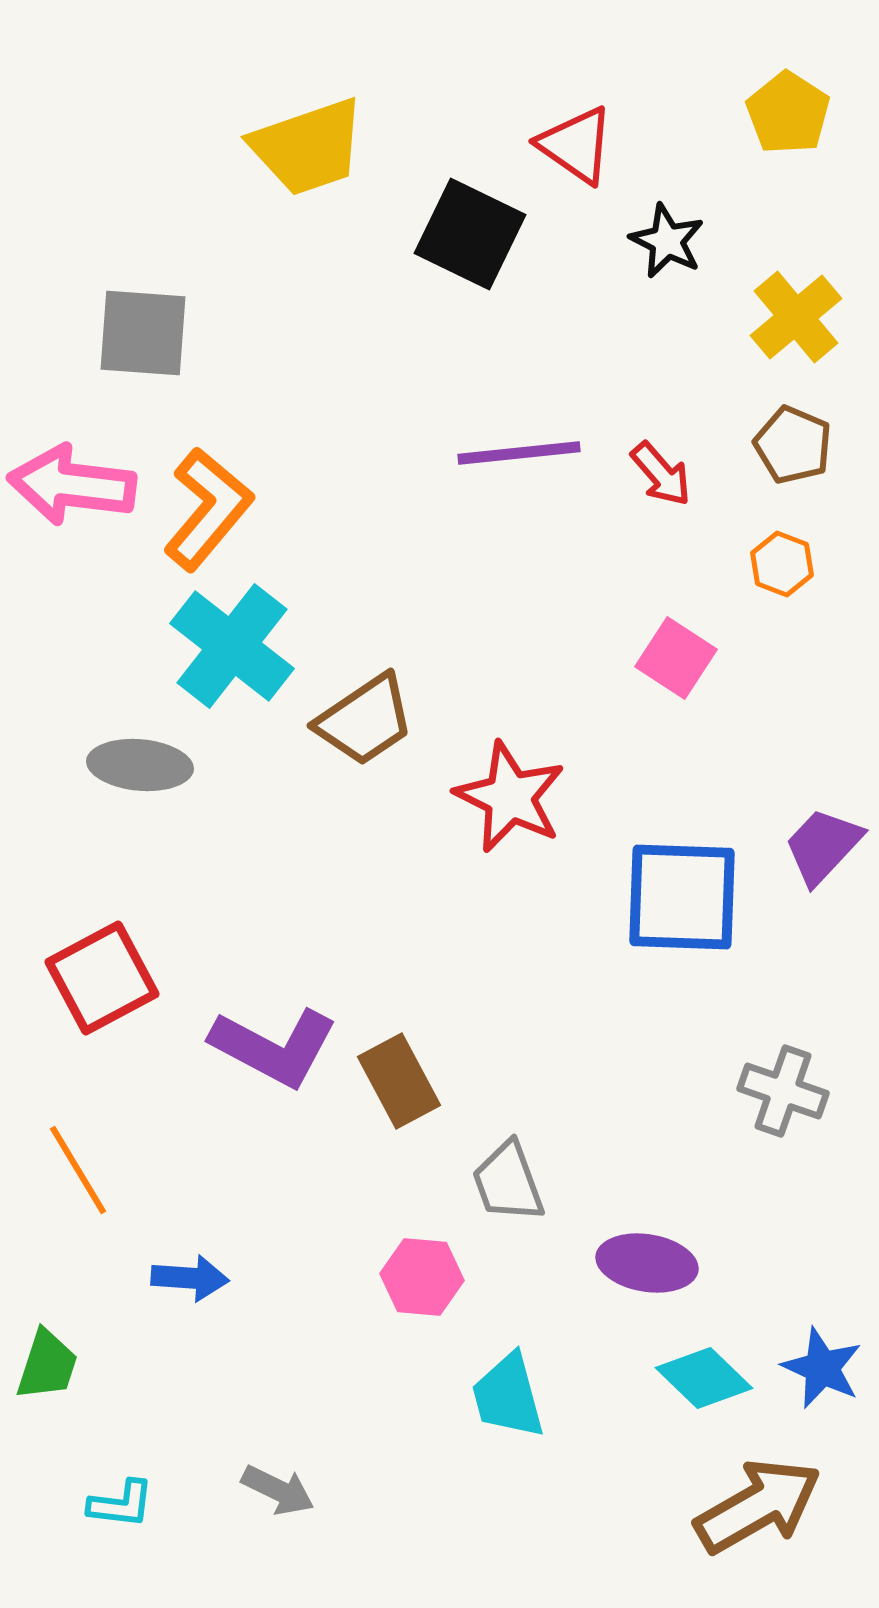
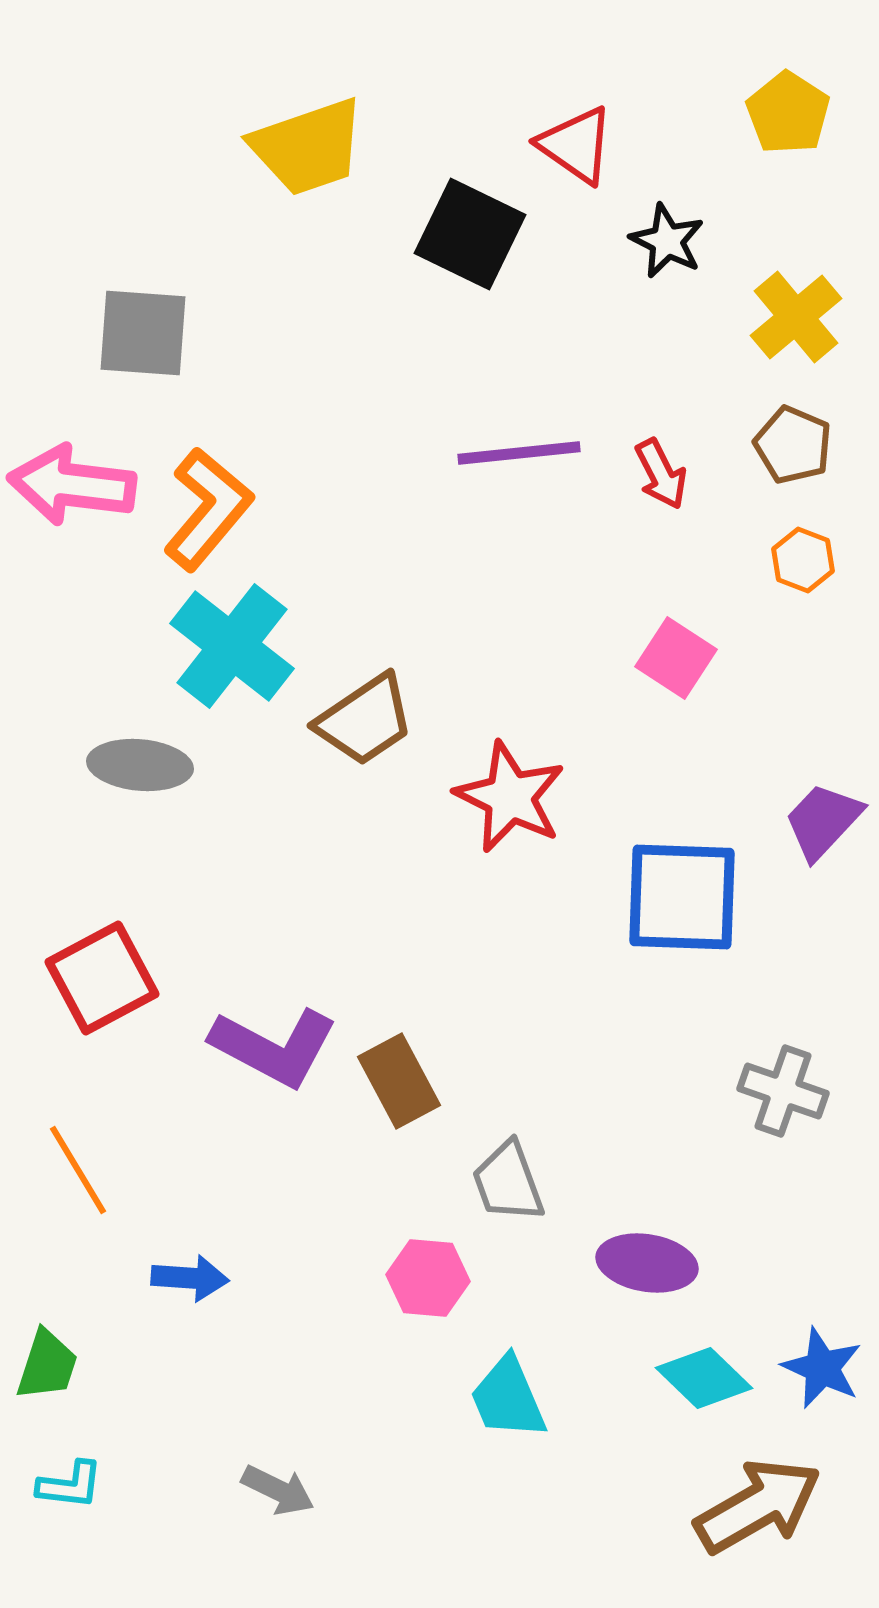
red arrow: rotated 14 degrees clockwise
orange hexagon: moved 21 px right, 4 px up
purple trapezoid: moved 25 px up
pink hexagon: moved 6 px right, 1 px down
cyan trapezoid: moved 2 px down; rotated 8 degrees counterclockwise
cyan L-shape: moved 51 px left, 19 px up
